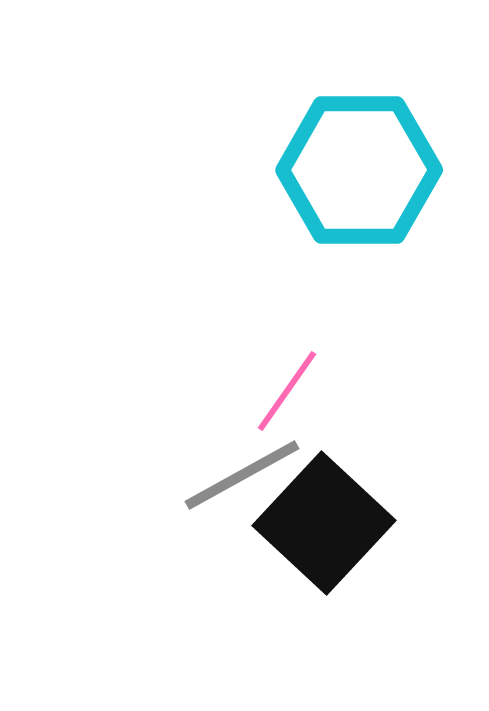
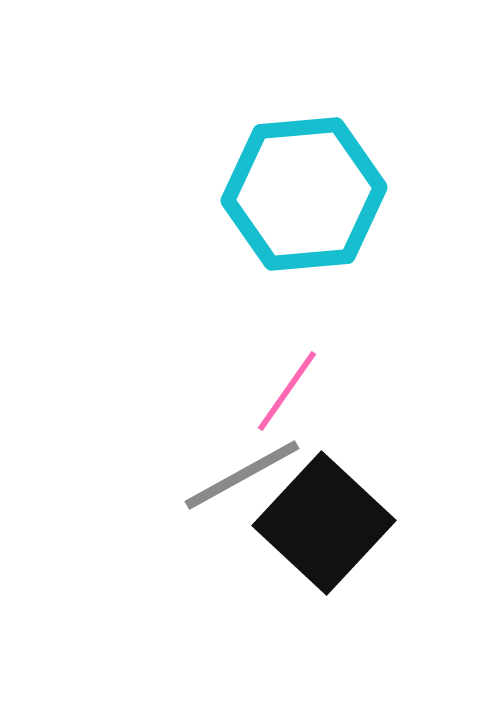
cyan hexagon: moved 55 px left, 24 px down; rotated 5 degrees counterclockwise
